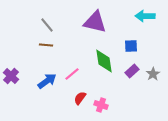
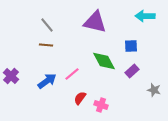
green diamond: rotated 20 degrees counterclockwise
gray star: moved 1 px right, 16 px down; rotated 24 degrees counterclockwise
